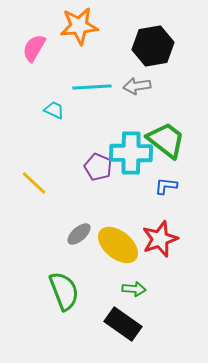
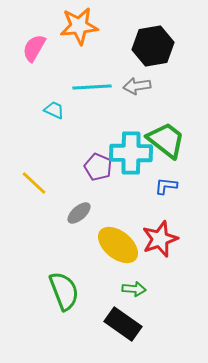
gray ellipse: moved 21 px up
